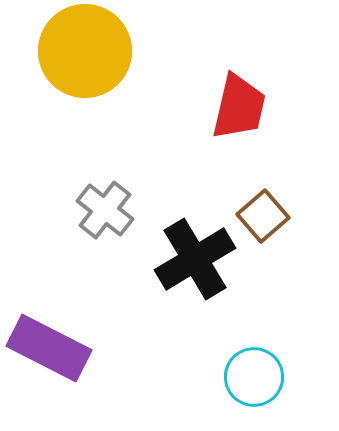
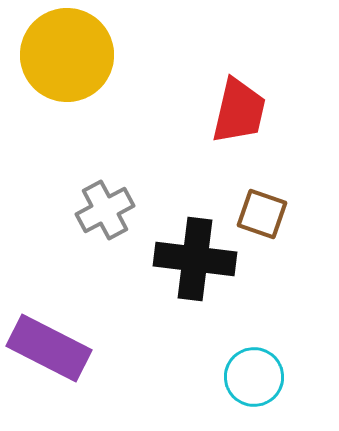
yellow circle: moved 18 px left, 4 px down
red trapezoid: moved 4 px down
gray cross: rotated 24 degrees clockwise
brown square: moved 1 px left, 2 px up; rotated 30 degrees counterclockwise
black cross: rotated 38 degrees clockwise
